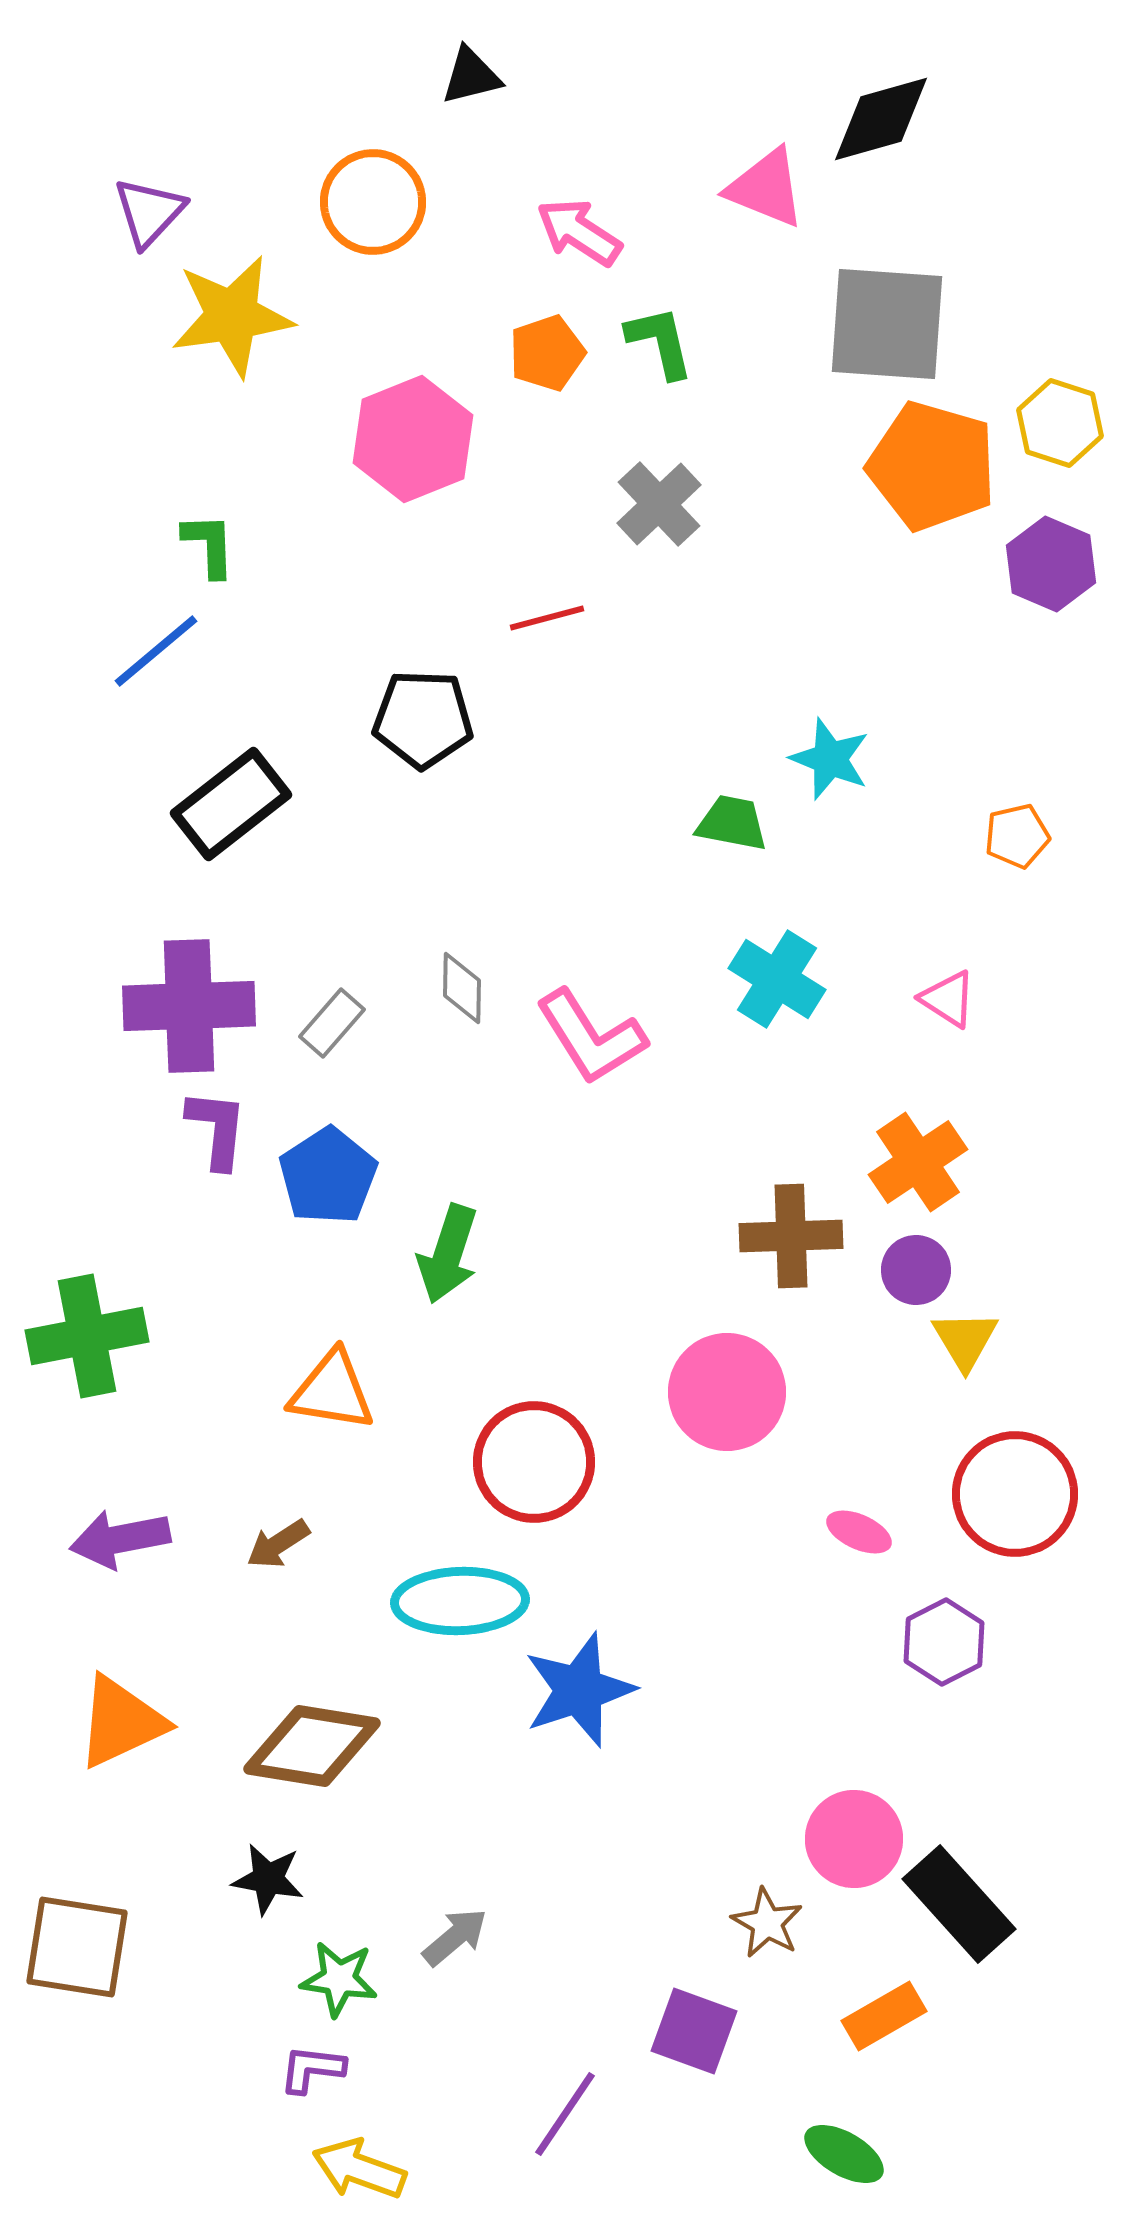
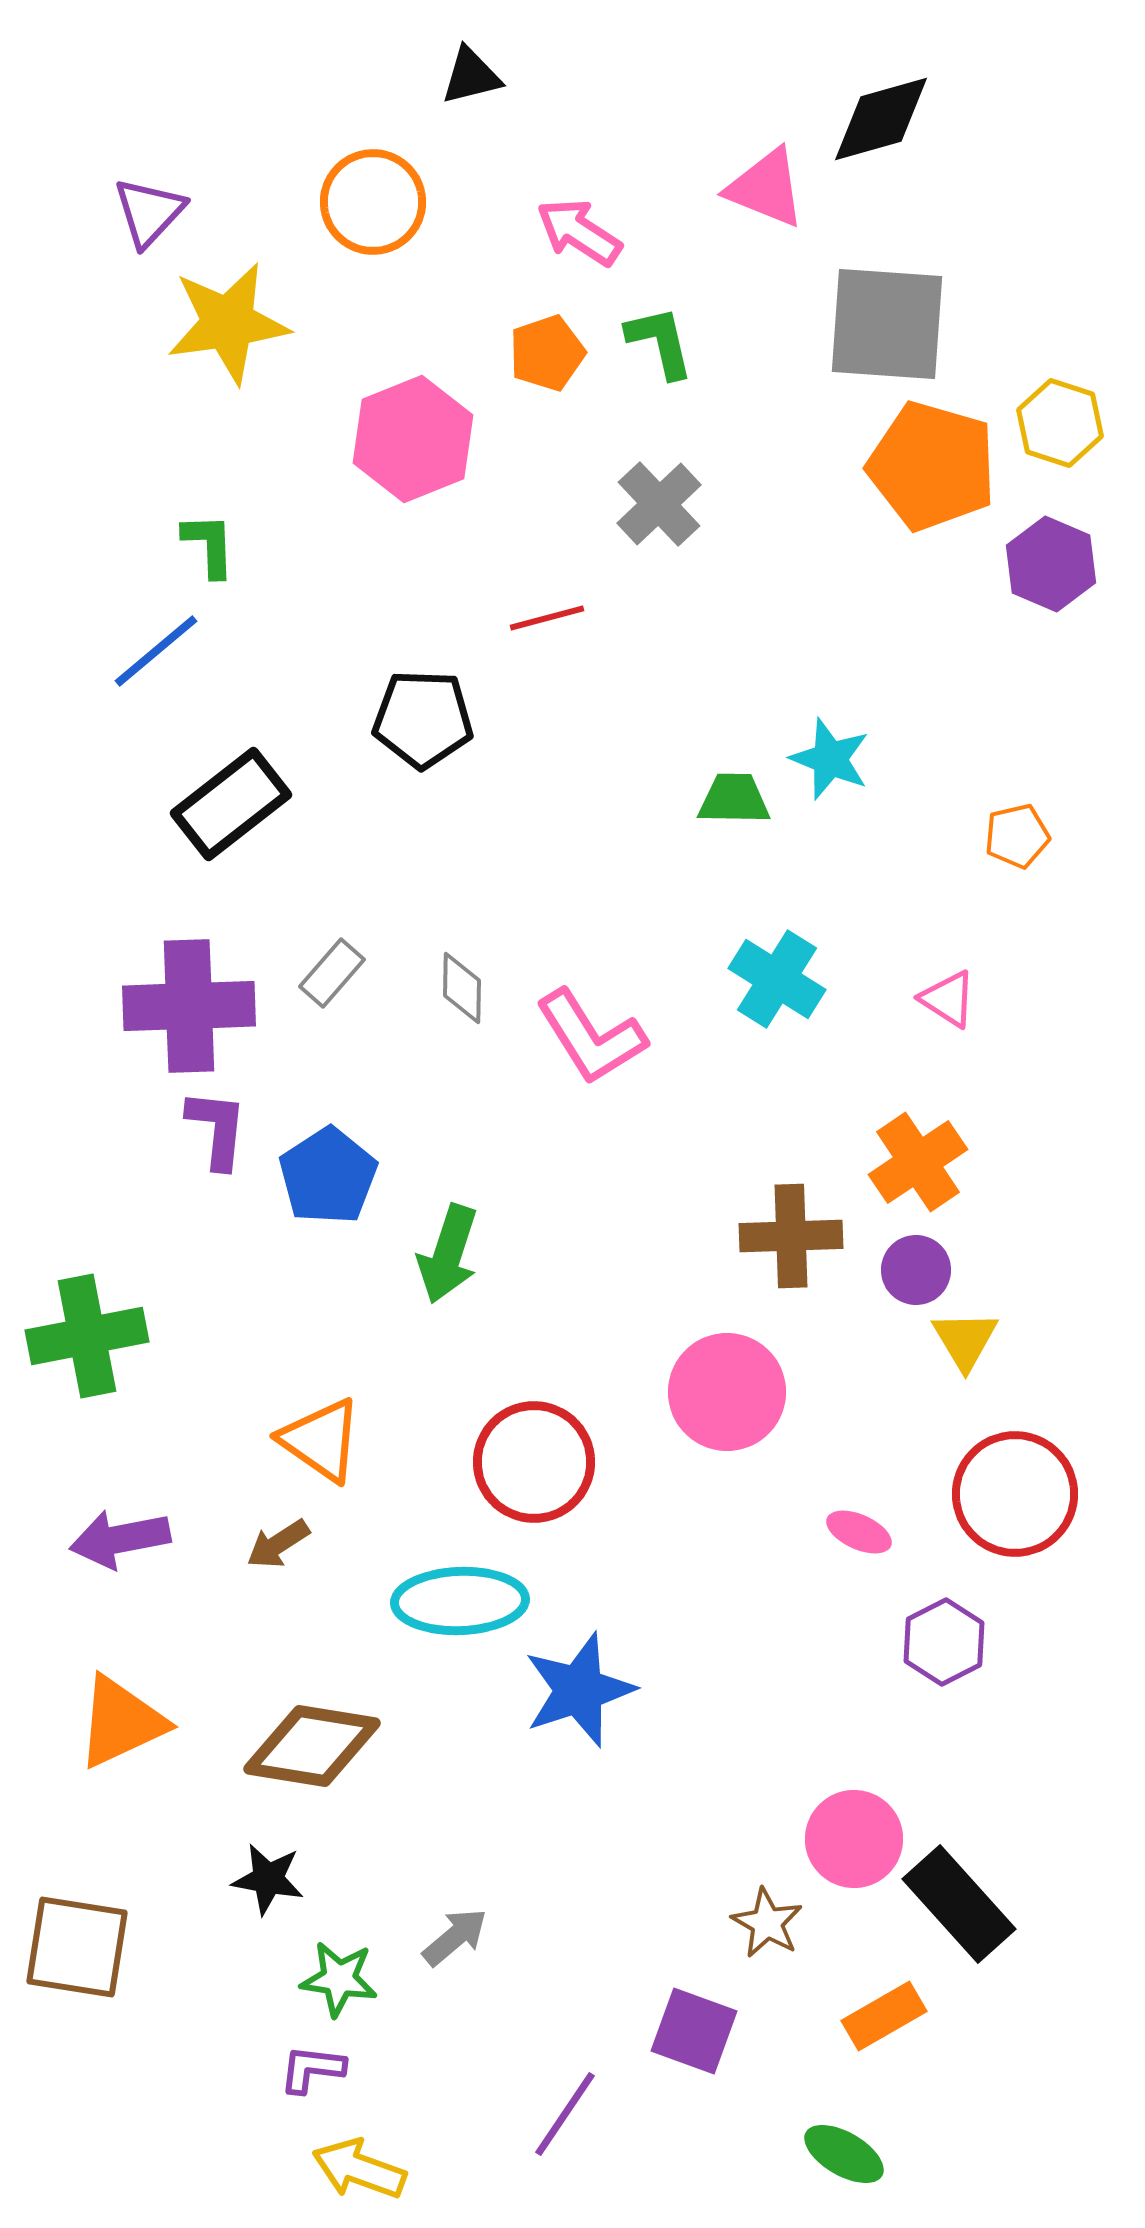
yellow star at (232, 316): moved 4 px left, 7 px down
green trapezoid at (732, 823): moved 2 px right, 24 px up; rotated 10 degrees counterclockwise
gray rectangle at (332, 1023): moved 50 px up
orange triangle at (332, 1391): moved 11 px left, 49 px down; rotated 26 degrees clockwise
